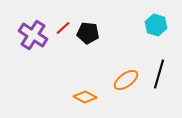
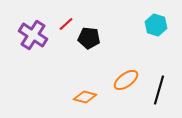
red line: moved 3 px right, 4 px up
black pentagon: moved 1 px right, 5 px down
black line: moved 16 px down
orange diamond: rotated 15 degrees counterclockwise
